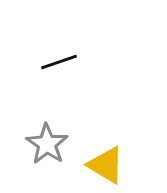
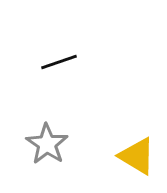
yellow triangle: moved 31 px right, 9 px up
